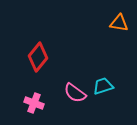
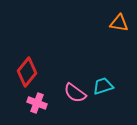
red diamond: moved 11 px left, 15 px down
pink cross: moved 3 px right
